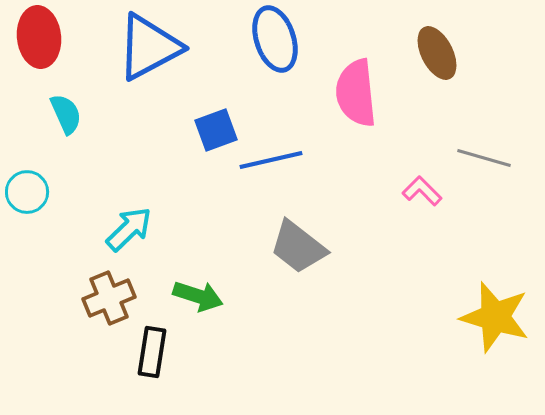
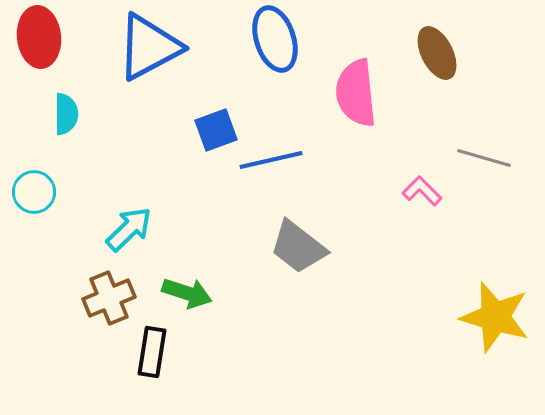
cyan semicircle: rotated 24 degrees clockwise
cyan circle: moved 7 px right
green arrow: moved 11 px left, 3 px up
